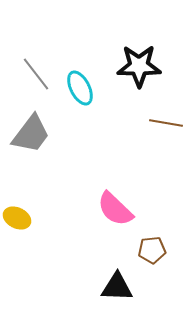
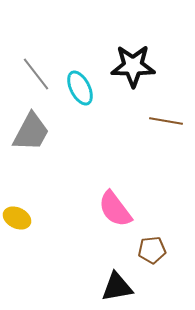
black star: moved 6 px left
brown line: moved 2 px up
gray trapezoid: moved 2 px up; rotated 9 degrees counterclockwise
pink semicircle: rotated 9 degrees clockwise
black triangle: rotated 12 degrees counterclockwise
